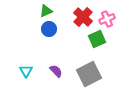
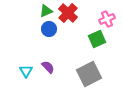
red cross: moved 15 px left, 4 px up
purple semicircle: moved 8 px left, 4 px up
